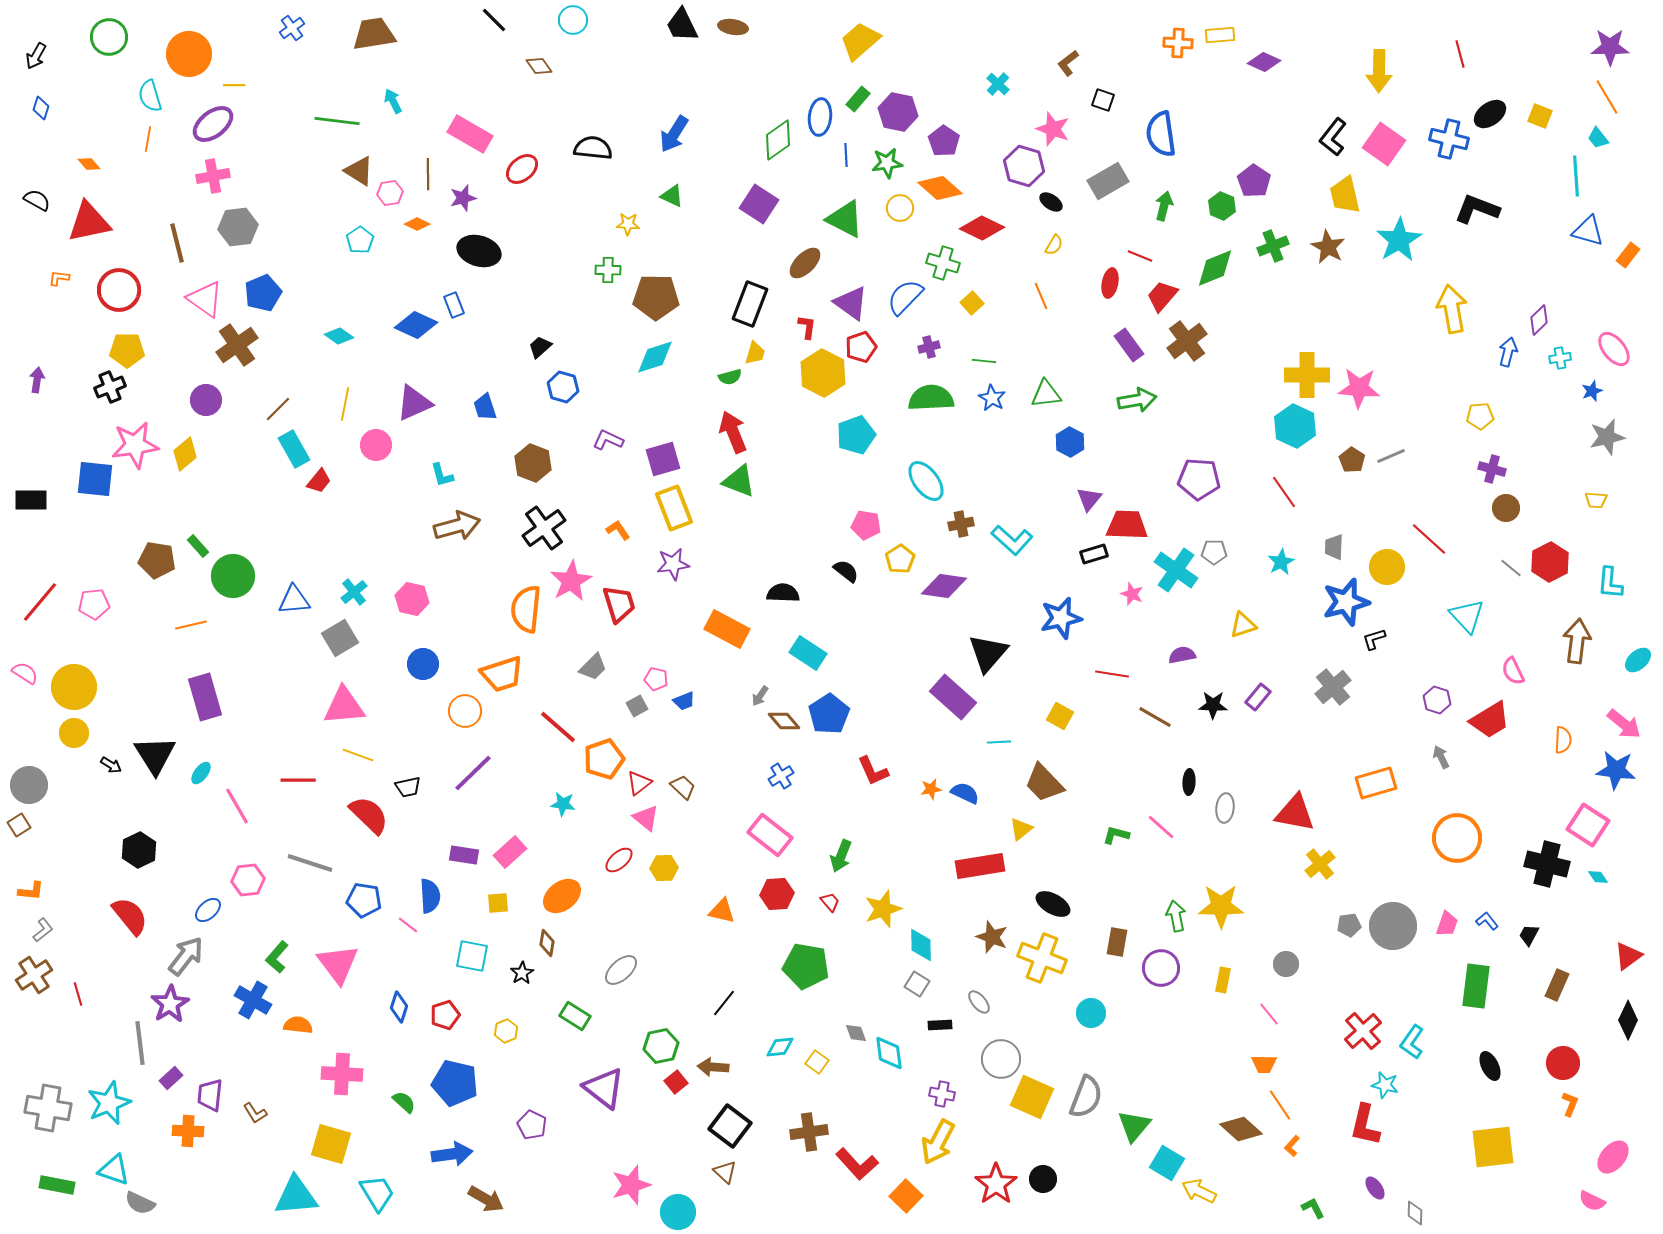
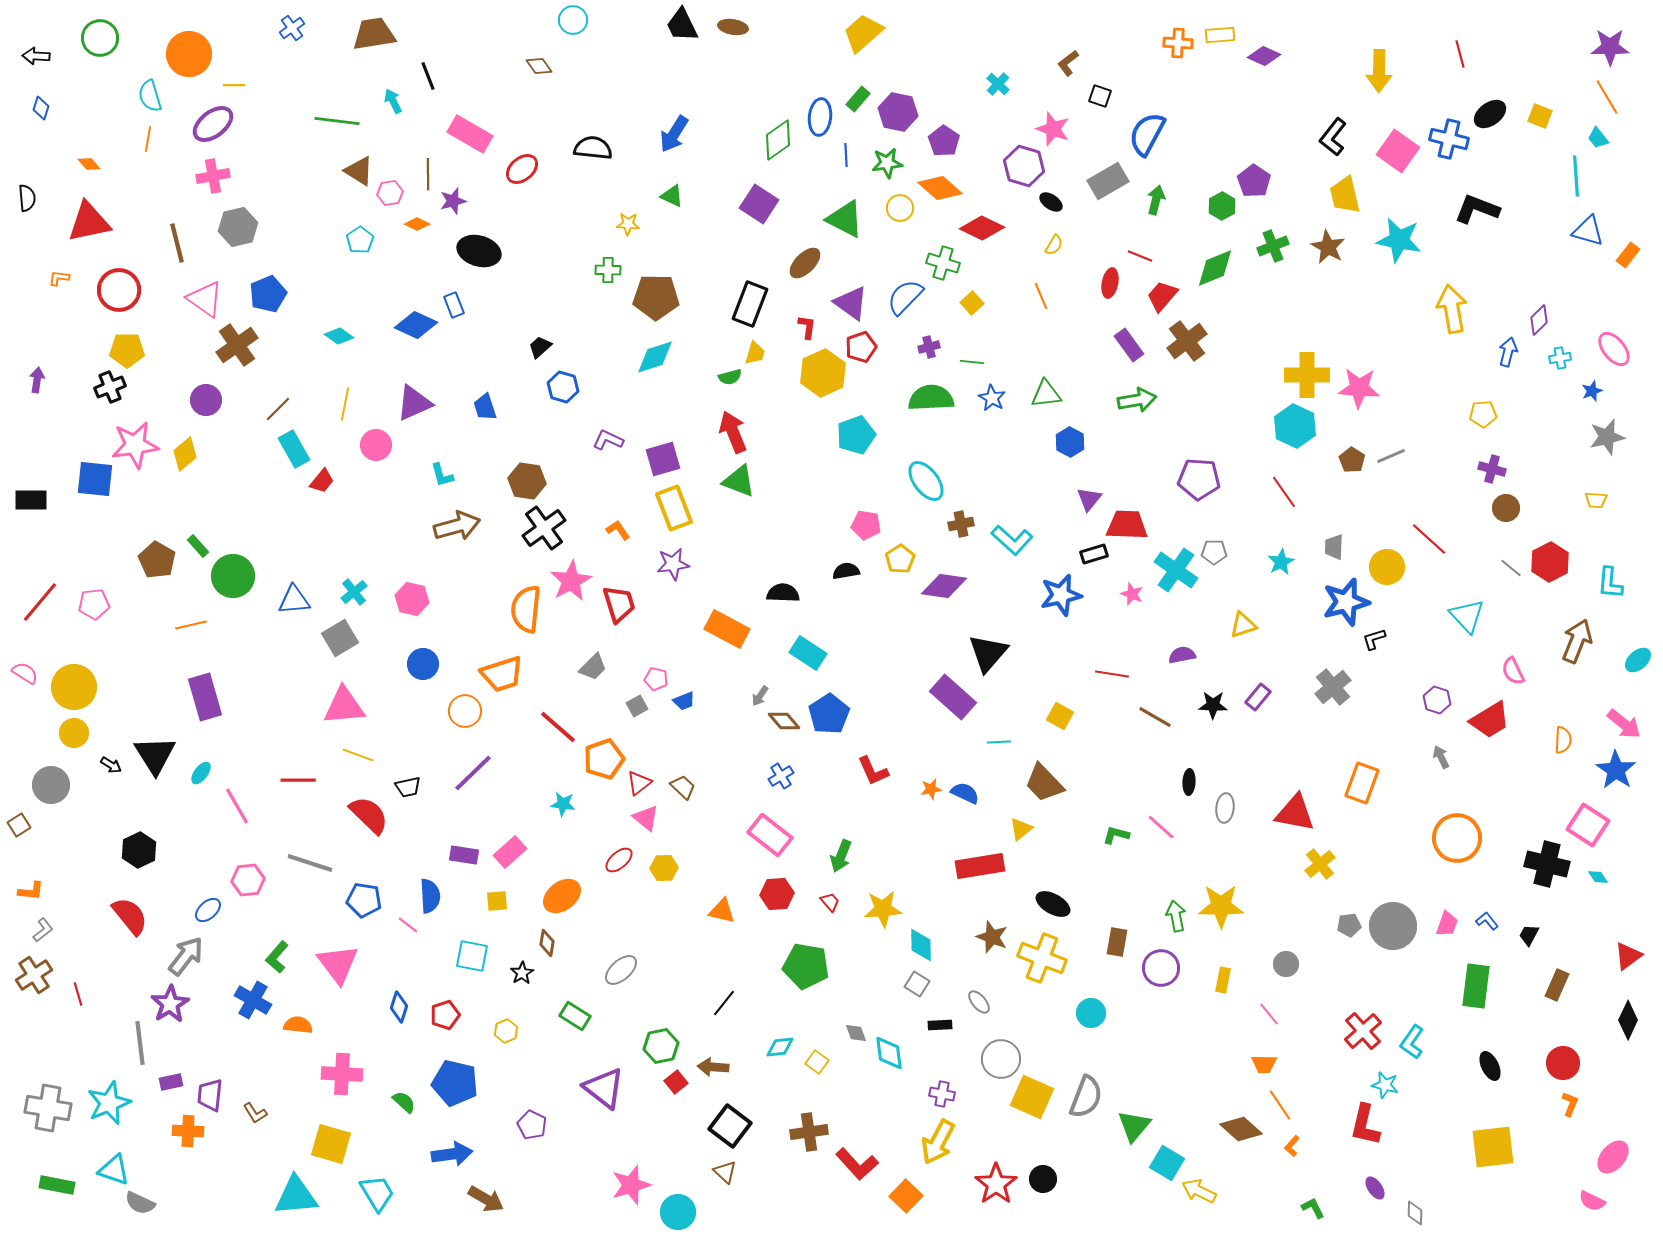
black line at (494, 20): moved 66 px left, 56 px down; rotated 24 degrees clockwise
green circle at (109, 37): moved 9 px left, 1 px down
yellow trapezoid at (860, 41): moved 3 px right, 8 px up
black arrow at (36, 56): rotated 64 degrees clockwise
purple diamond at (1264, 62): moved 6 px up
black square at (1103, 100): moved 3 px left, 4 px up
blue semicircle at (1161, 134): moved 14 px left; rotated 36 degrees clockwise
pink square at (1384, 144): moved 14 px right, 7 px down
purple star at (463, 198): moved 10 px left, 3 px down
black semicircle at (37, 200): moved 10 px left, 2 px up; rotated 56 degrees clockwise
green arrow at (1164, 206): moved 8 px left, 6 px up
green hexagon at (1222, 206): rotated 8 degrees clockwise
gray hexagon at (238, 227): rotated 6 degrees counterclockwise
cyan star at (1399, 240): rotated 30 degrees counterclockwise
blue pentagon at (263, 293): moved 5 px right, 1 px down
green line at (984, 361): moved 12 px left, 1 px down
yellow hexagon at (823, 373): rotated 9 degrees clockwise
yellow pentagon at (1480, 416): moved 3 px right, 2 px up
brown hexagon at (533, 463): moved 6 px left, 18 px down; rotated 12 degrees counterclockwise
red trapezoid at (319, 481): moved 3 px right
brown pentagon at (157, 560): rotated 21 degrees clockwise
black semicircle at (846, 571): rotated 48 degrees counterclockwise
blue star at (1061, 618): moved 23 px up
brown arrow at (1577, 641): rotated 15 degrees clockwise
blue star at (1616, 770): rotated 27 degrees clockwise
orange rectangle at (1376, 783): moved 14 px left; rotated 54 degrees counterclockwise
gray circle at (29, 785): moved 22 px right
yellow square at (498, 903): moved 1 px left, 2 px up
yellow star at (883, 909): rotated 15 degrees clockwise
purple rectangle at (171, 1078): moved 4 px down; rotated 30 degrees clockwise
